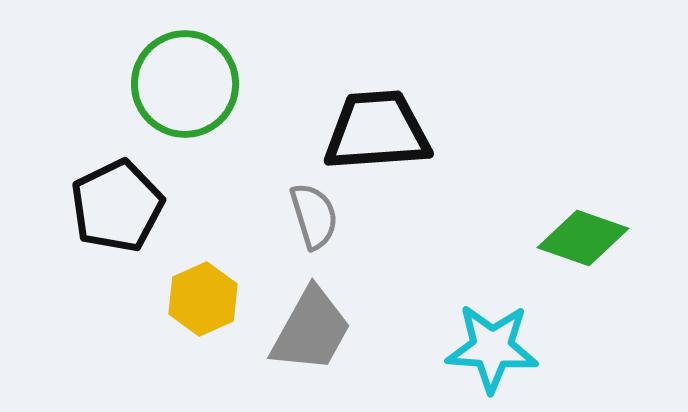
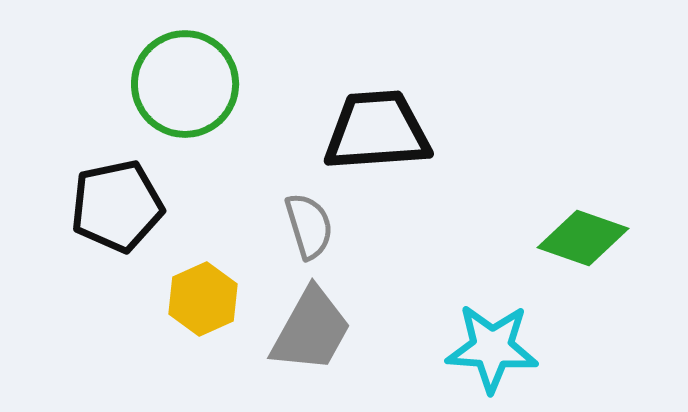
black pentagon: rotated 14 degrees clockwise
gray semicircle: moved 5 px left, 10 px down
